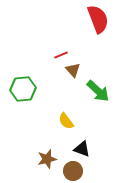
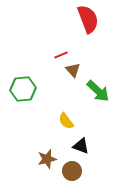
red semicircle: moved 10 px left
black triangle: moved 1 px left, 3 px up
brown circle: moved 1 px left
